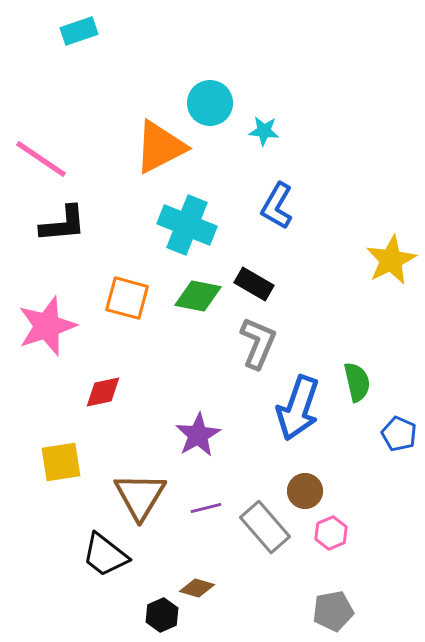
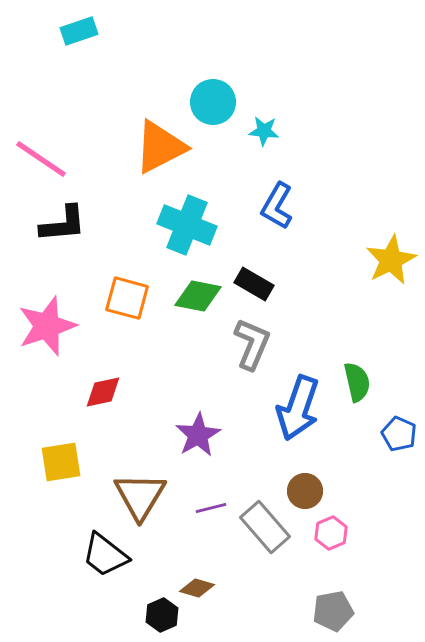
cyan circle: moved 3 px right, 1 px up
gray L-shape: moved 6 px left, 1 px down
purple line: moved 5 px right
